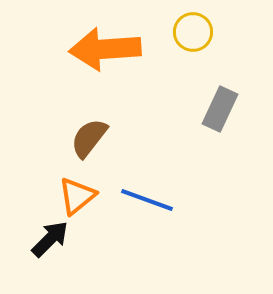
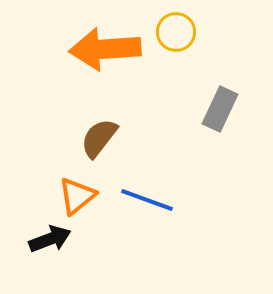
yellow circle: moved 17 px left
brown semicircle: moved 10 px right
black arrow: rotated 24 degrees clockwise
